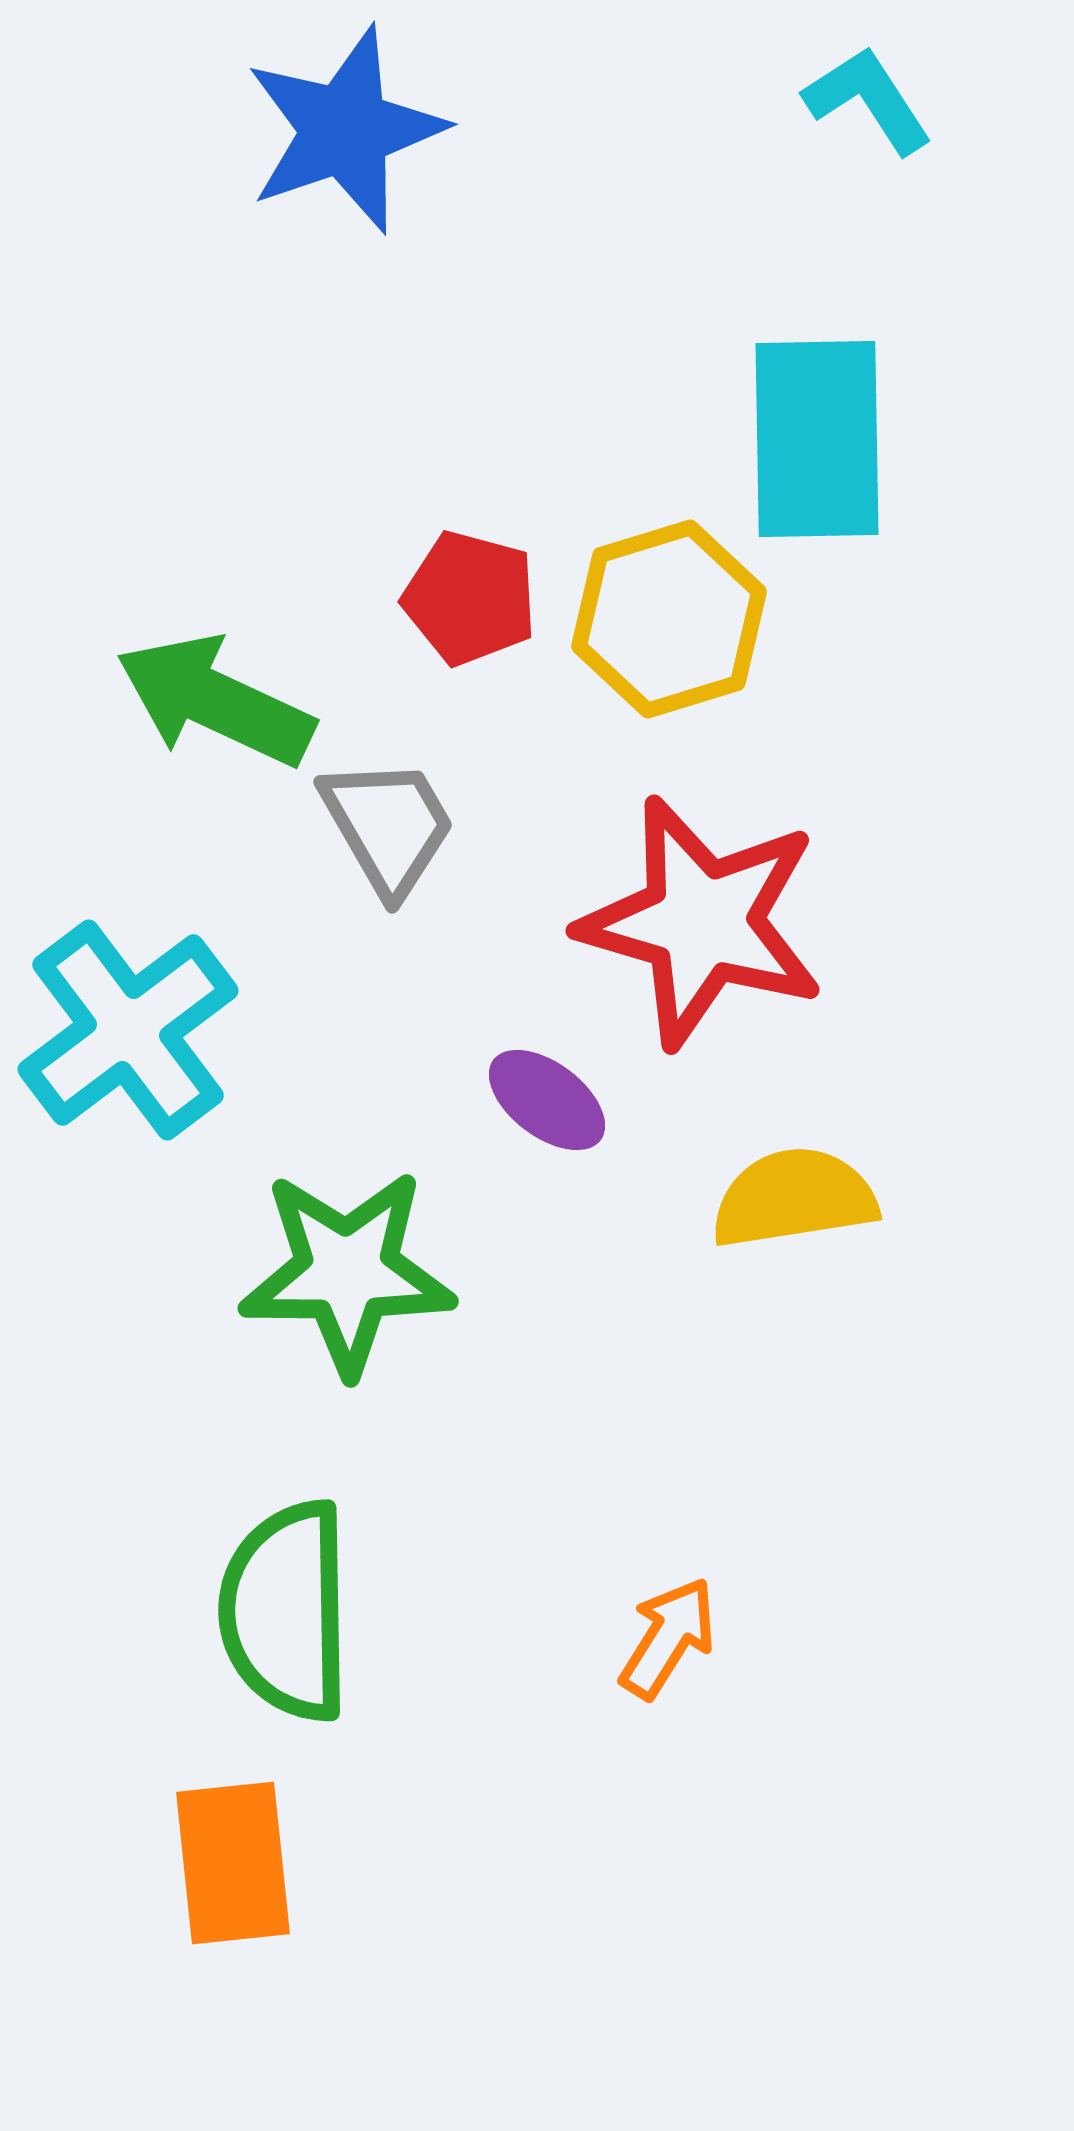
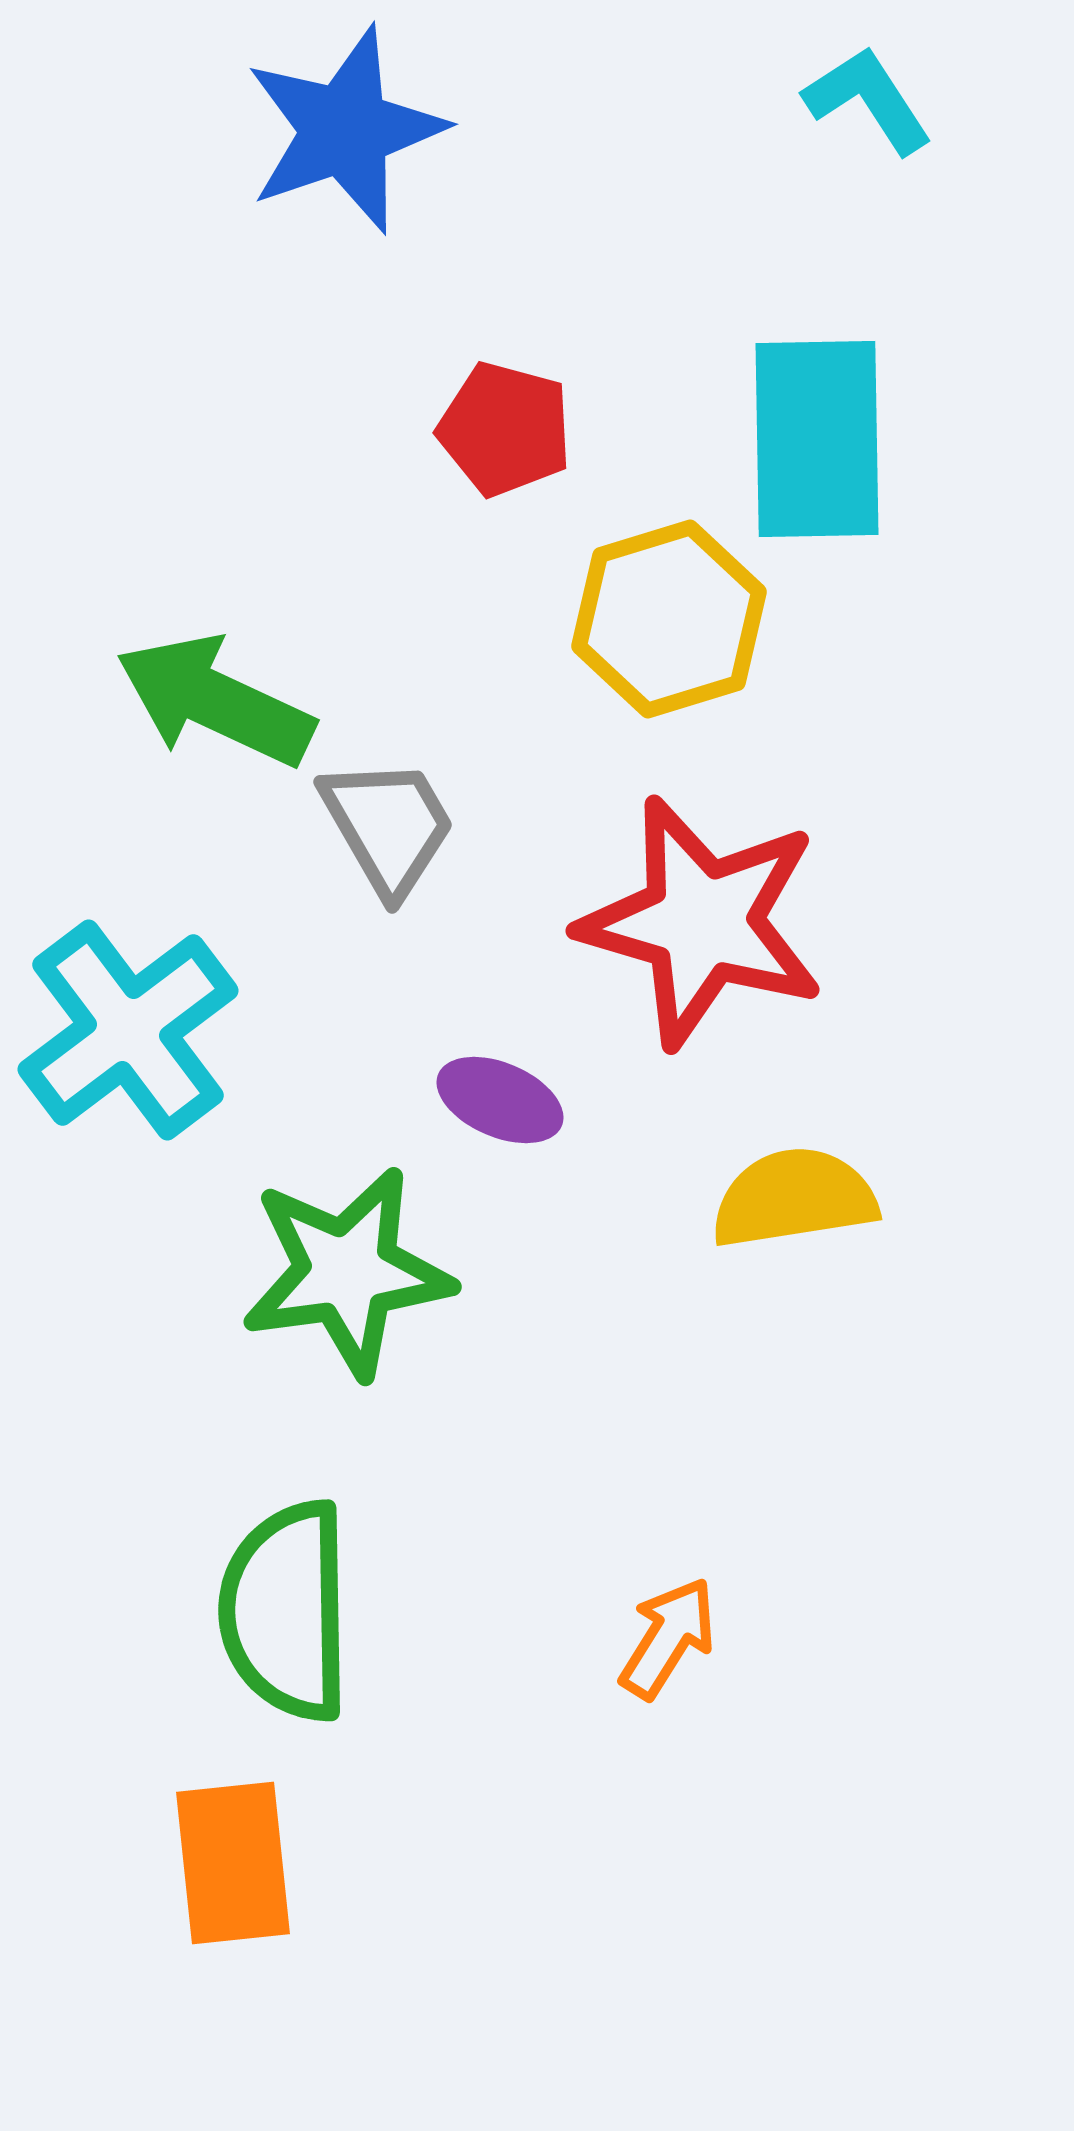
red pentagon: moved 35 px right, 169 px up
purple ellipse: moved 47 px left; rotated 14 degrees counterclockwise
green star: rotated 8 degrees counterclockwise
